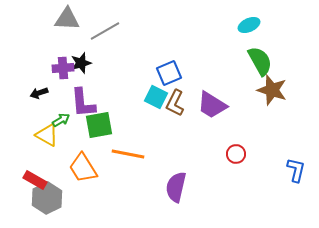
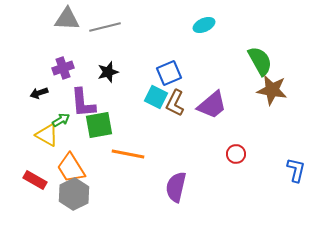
cyan ellipse: moved 45 px left
gray line: moved 4 px up; rotated 16 degrees clockwise
black star: moved 27 px right, 9 px down
purple cross: rotated 15 degrees counterclockwise
brown star: rotated 8 degrees counterclockwise
purple trapezoid: rotated 72 degrees counterclockwise
orange trapezoid: moved 12 px left
gray hexagon: moved 27 px right, 4 px up
